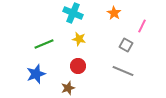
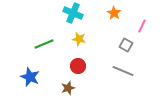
blue star: moved 6 px left, 3 px down; rotated 30 degrees counterclockwise
